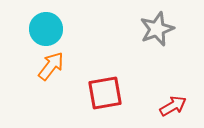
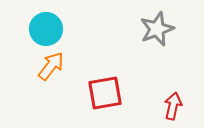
red arrow: rotated 48 degrees counterclockwise
